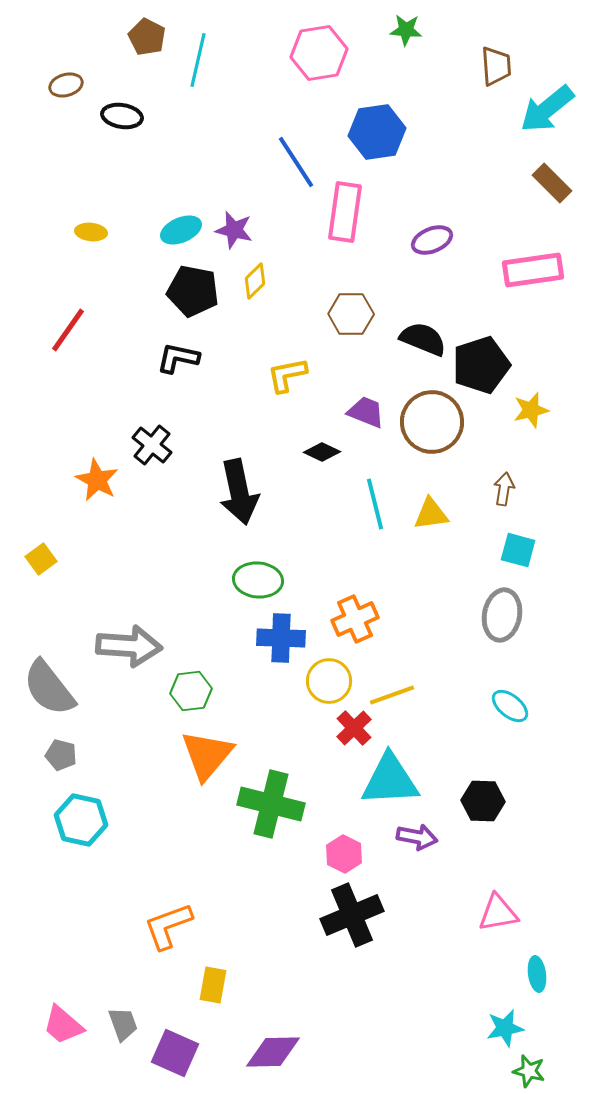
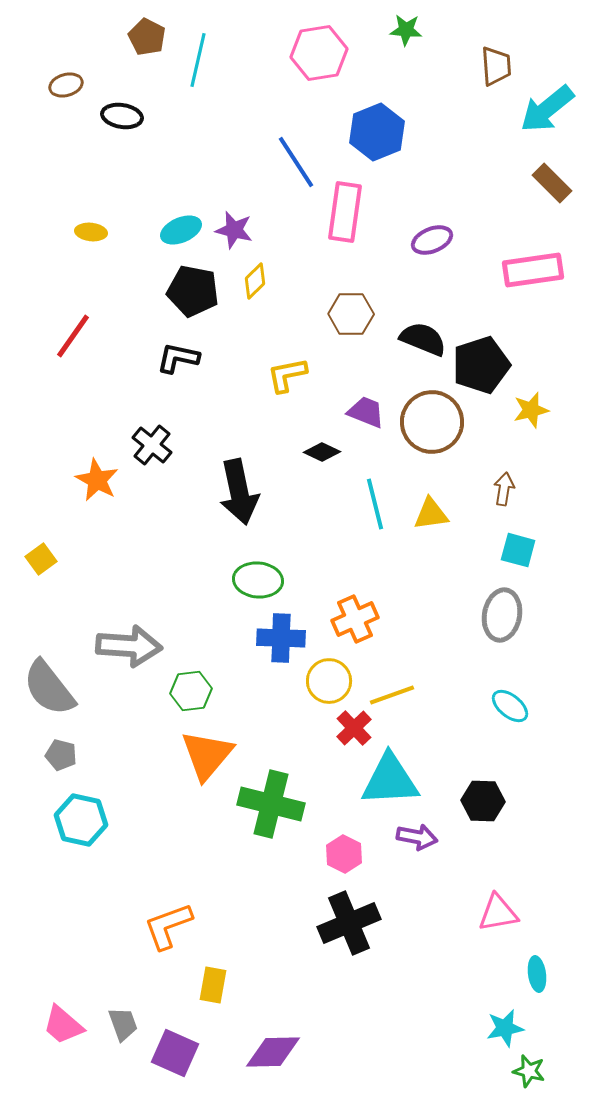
blue hexagon at (377, 132): rotated 14 degrees counterclockwise
red line at (68, 330): moved 5 px right, 6 px down
black cross at (352, 915): moved 3 px left, 8 px down
